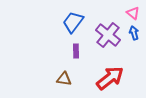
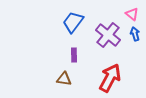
pink triangle: moved 1 px left, 1 px down
blue arrow: moved 1 px right, 1 px down
purple rectangle: moved 2 px left, 4 px down
red arrow: rotated 24 degrees counterclockwise
